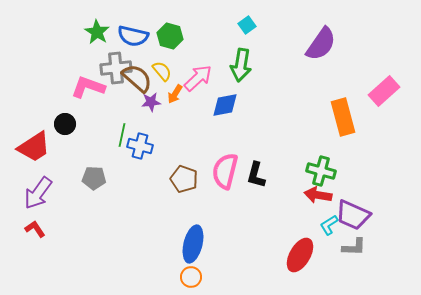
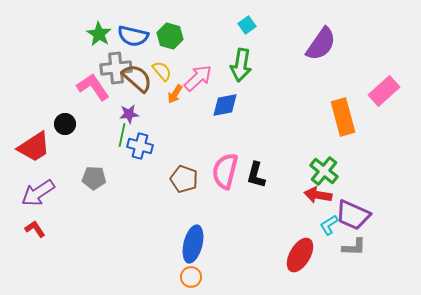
green star: moved 2 px right, 2 px down
pink L-shape: moved 5 px right; rotated 36 degrees clockwise
purple star: moved 22 px left, 12 px down
green cross: moved 3 px right; rotated 24 degrees clockwise
purple arrow: rotated 20 degrees clockwise
